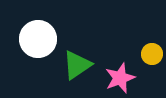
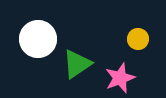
yellow circle: moved 14 px left, 15 px up
green triangle: moved 1 px up
